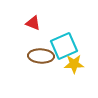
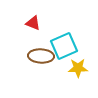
yellow star: moved 4 px right, 4 px down
